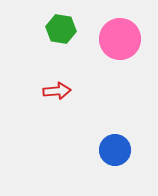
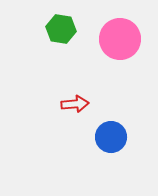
red arrow: moved 18 px right, 13 px down
blue circle: moved 4 px left, 13 px up
